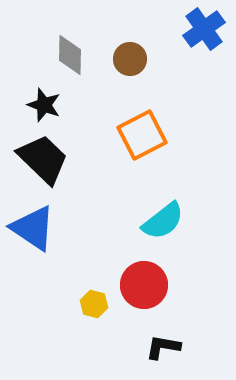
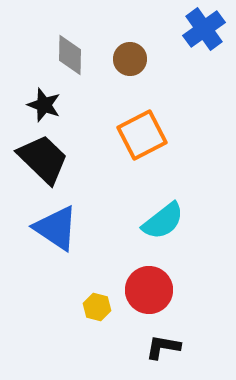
blue triangle: moved 23 px right
red circle: moved 5 px right, 5 px down
yellow hexagon: moved 3 px right, 3 px down
